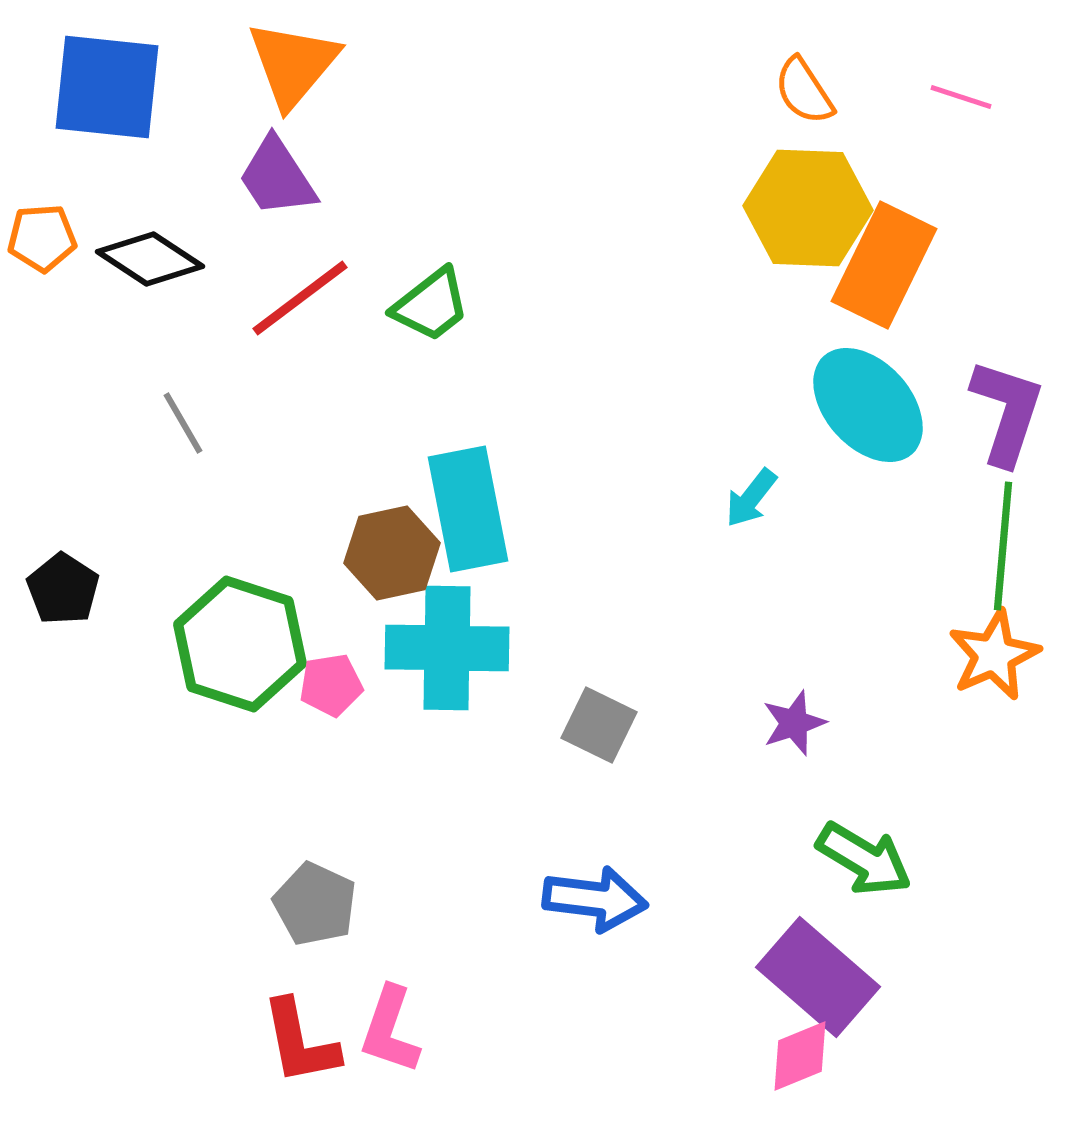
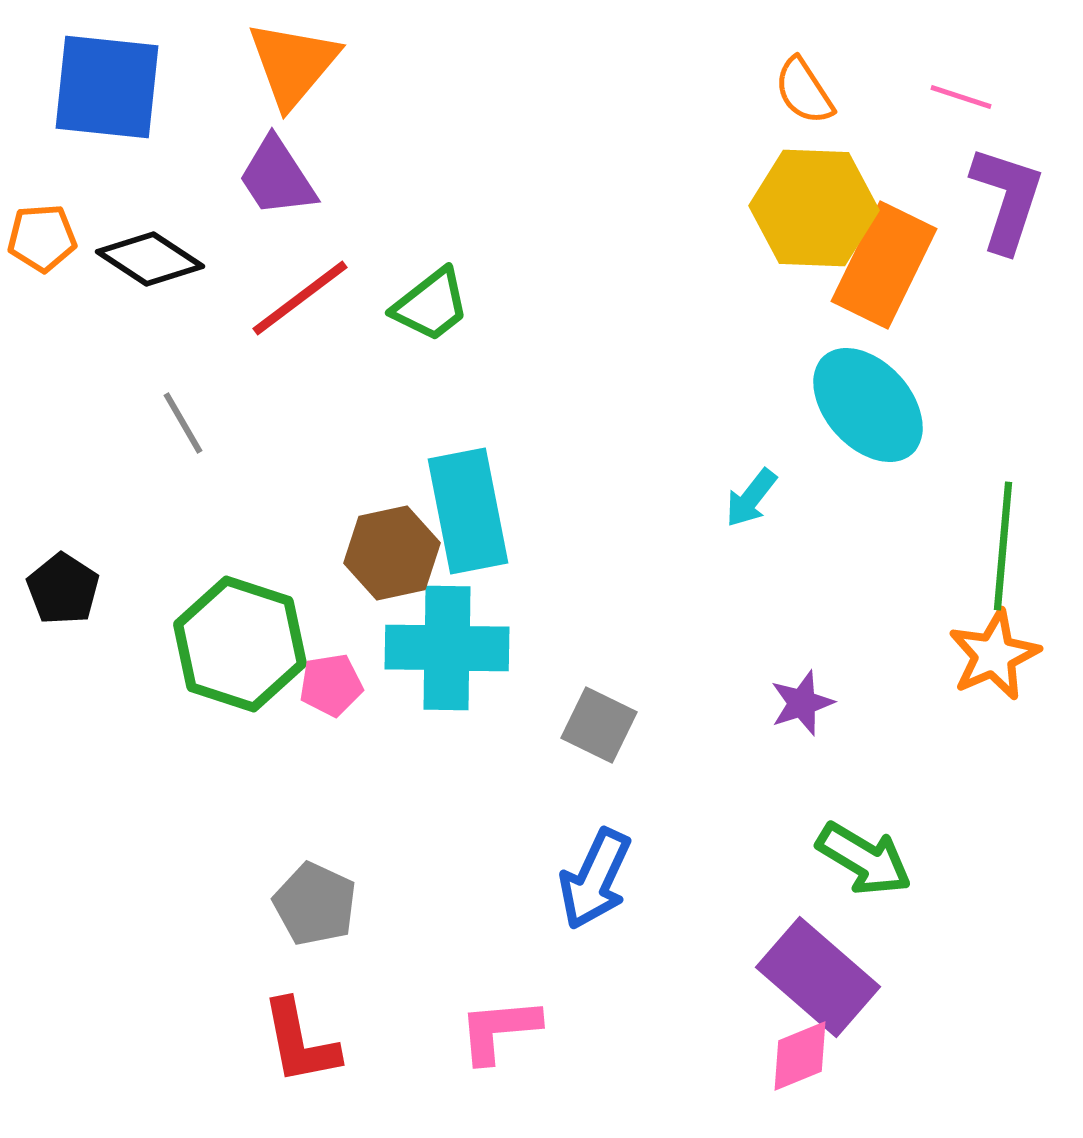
yellow hexagon: moved 6 px right
purple L-shape: moved 213 px up
cyan rectangle: moved 2 px down
purple star: moved 8 px right, 20 px up
blue arrow: moved 20 px up; rotated 108 degrees clockwise
pink L-shape: moved 109 px right; rotated 66 degrees clockwise
